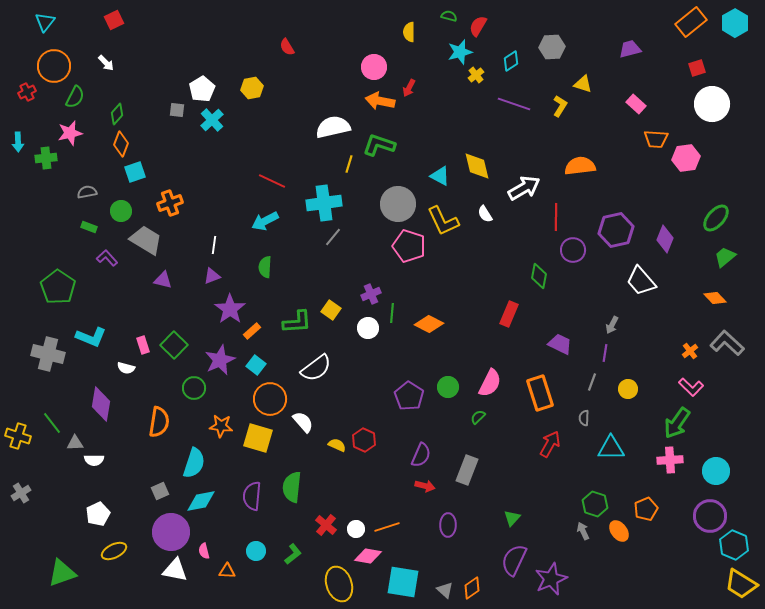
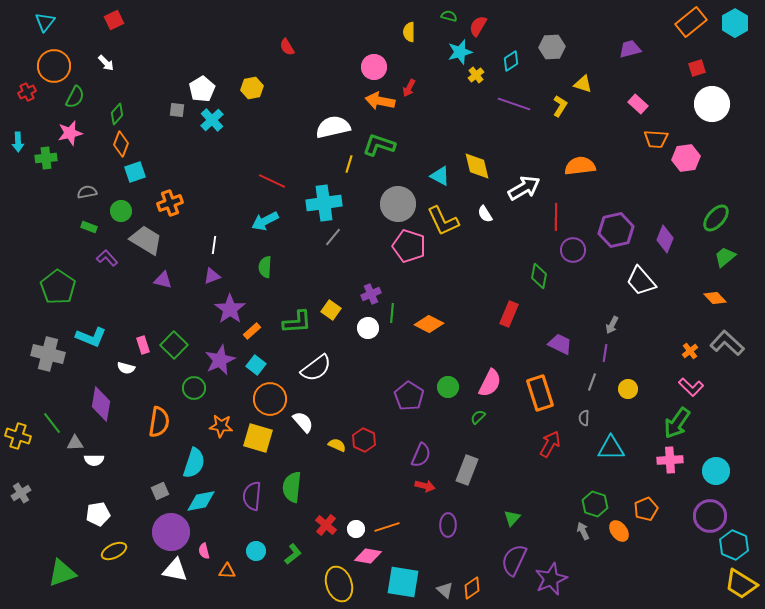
pink rectangle at (636, 104): moved 2 px right
white pentagon at (98, 514): rotated 15 degrees clockwise
